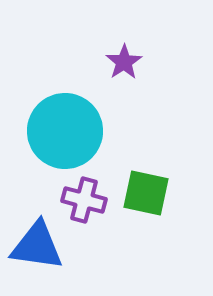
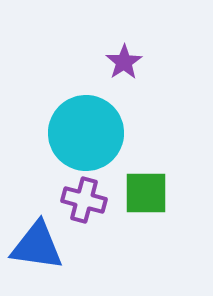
cyan circle: moved 21 px right, 2 px down
green square: rotated 12 degrees counterclockwise
